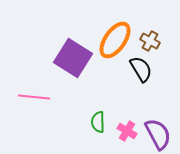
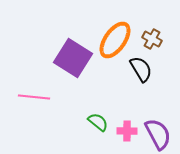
brown cross: moved 2 px right, 2 px up
green semicircle: rotated 130 degrees clockwise
pink cross: rotated 30 degrees counterclockwise
